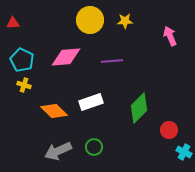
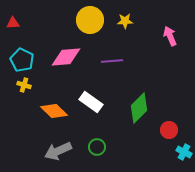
white rectangle: rotated 55 degrees clockwise
green circle: moved 3 px right
